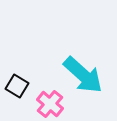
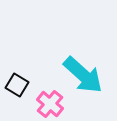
black square: moved 1 px up
